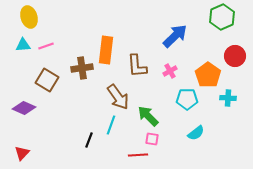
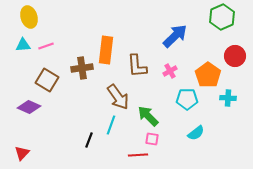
purple diamond: moved 5 px right, 1 px up
